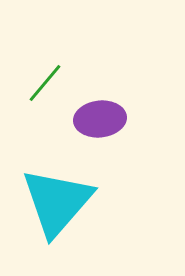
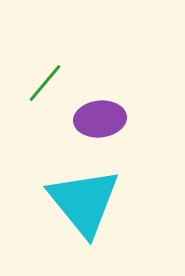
cyan triangle: moved 27 px right; rotated 20 degrees counterclockwise
